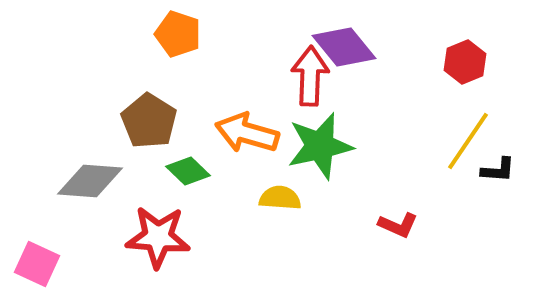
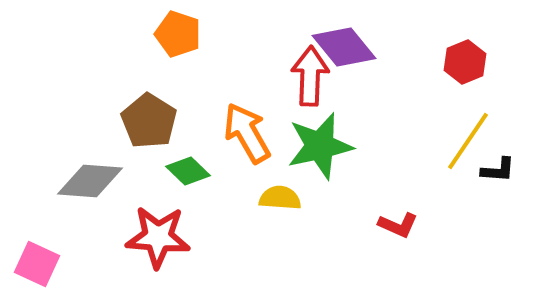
orange arrow: rotated 44 degrees clockwise
